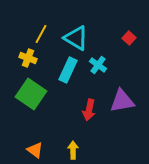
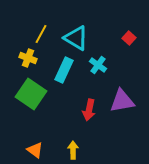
cyan rectangle: moved 4 px left
